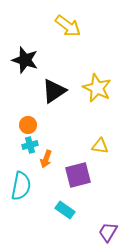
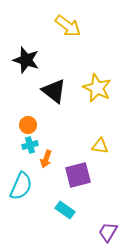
black star: moved 1 px right
black triangle: rotated 48 degrees counterclockwise
cyan semicircle: rotated 12 degrees clockwise
